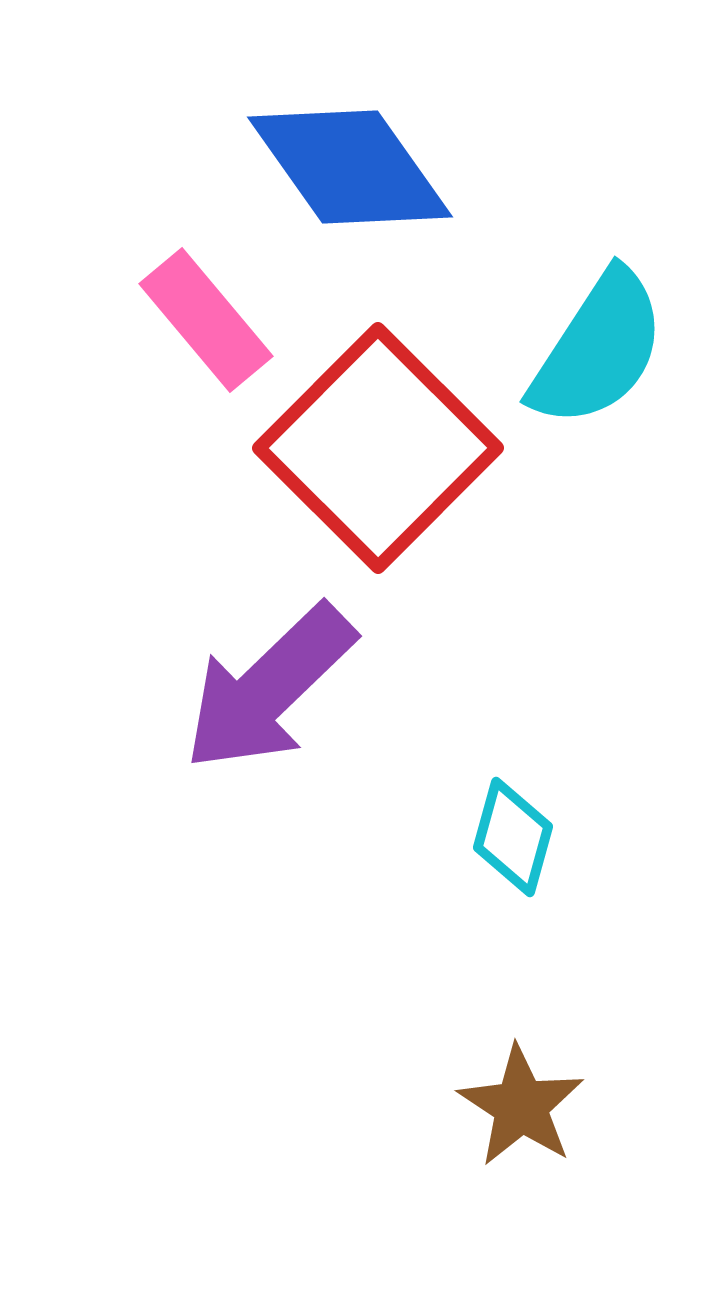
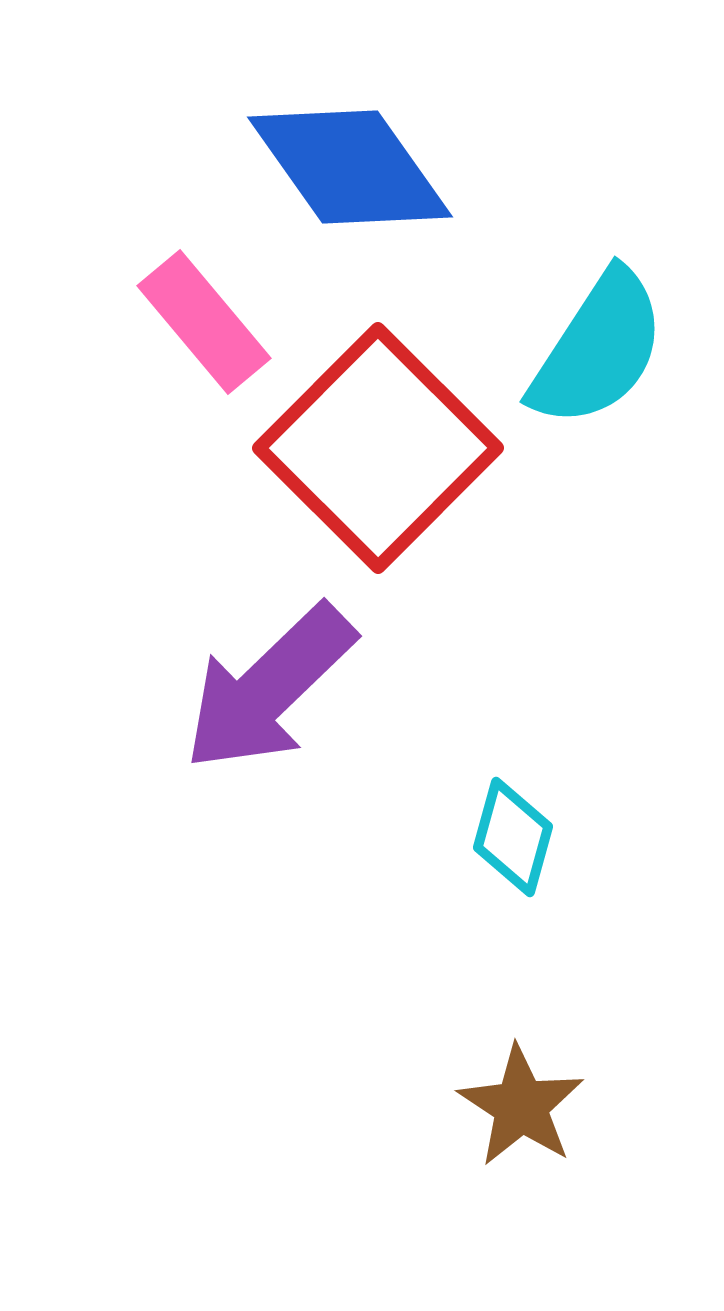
pink rectangle: moved 2 px left, 2 px down
